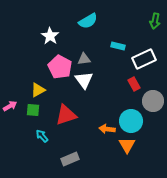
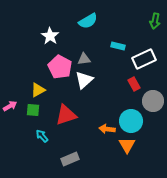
white triangle: rotated 24 degrees clockwise
